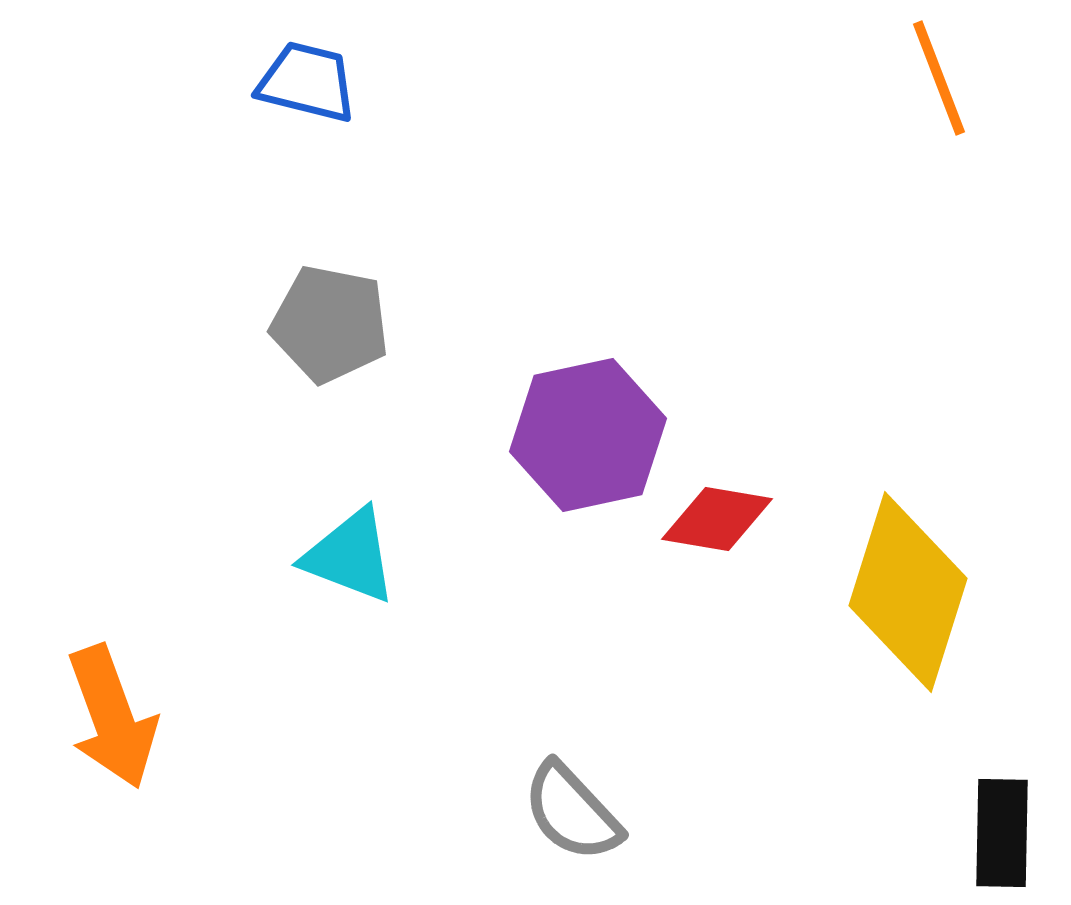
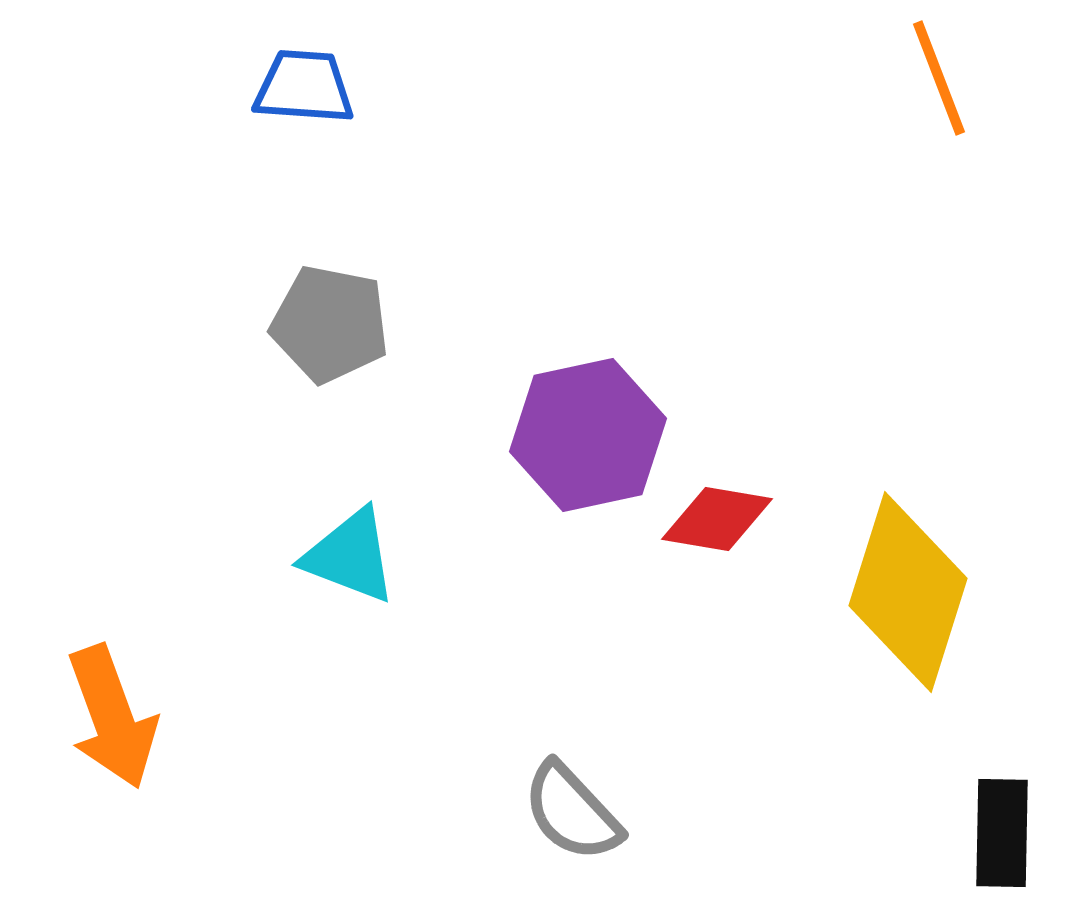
blue trapezoid: moved 3 px left, 5 px down; rotated 10 degrees counterclockwise
